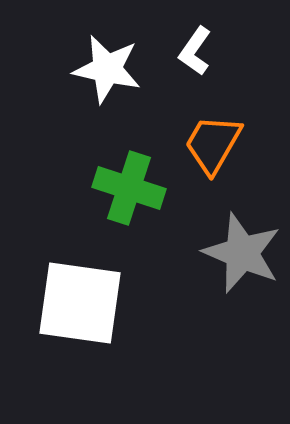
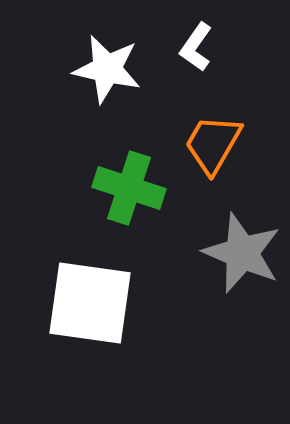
white L-shape: moved 1 px right, 4 px up
white square: moved 10 px right
